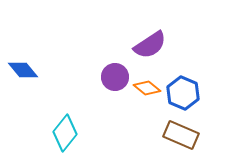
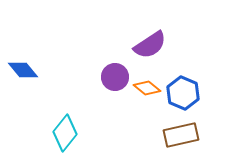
brown rectangle: rotated 36 degrees counterclockwise
